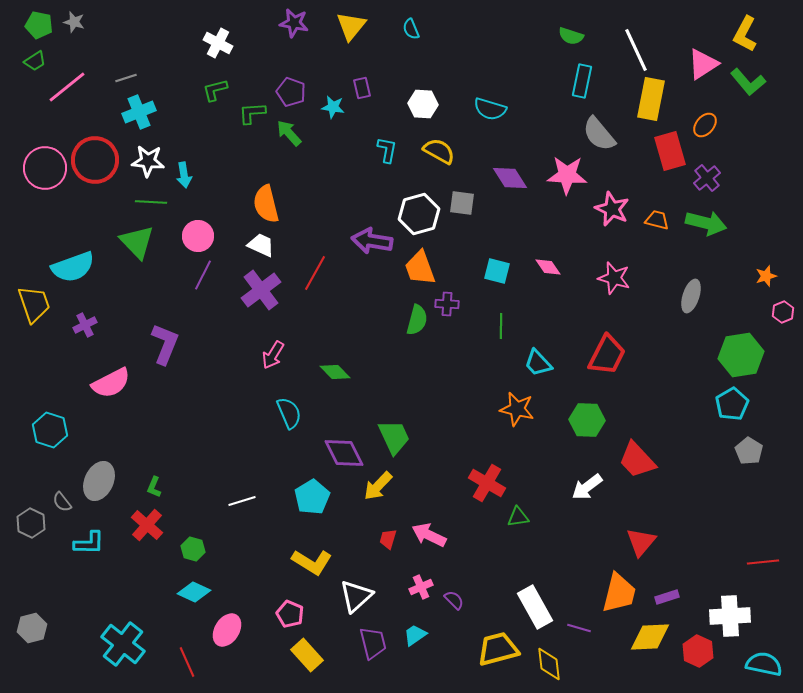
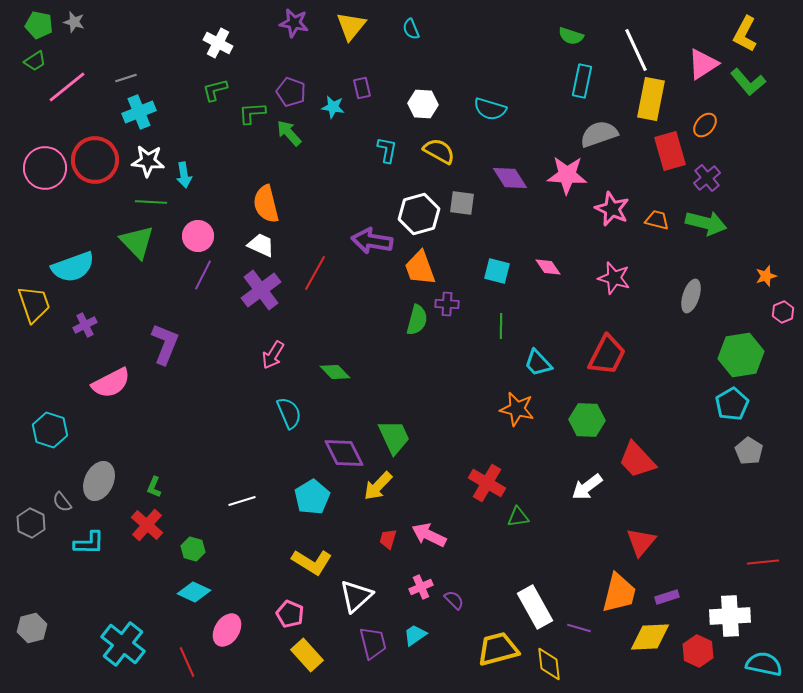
gray semicircle at (599, 134): rotated 111 degrees clockwise
